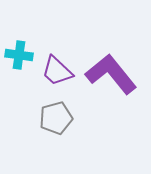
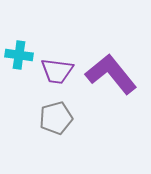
purple trapezoid: rotated 36 degrees counterclockwise
